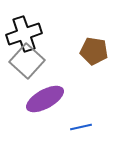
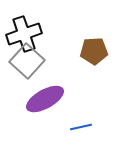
brown pentagon: rotated 12 degrees counterclockwise
